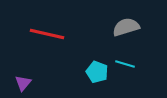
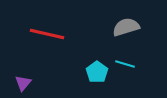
cyan pentagon: rotated 15 degrees clockwise
